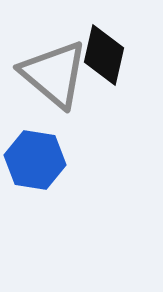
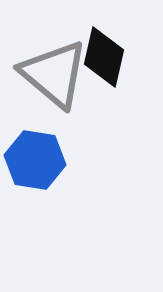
black diamond: moved 2 px down
